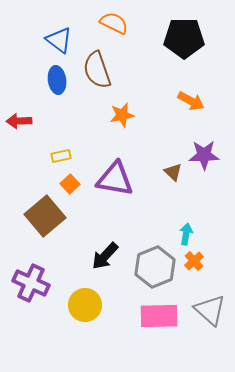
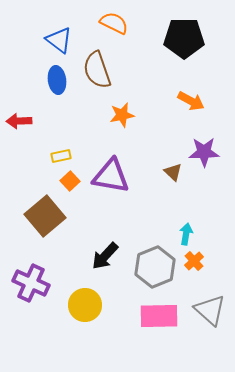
purple star: moved 3 px up
purple triangle: moved 4 px left, 3 px up
orange square: moved 3 px up
